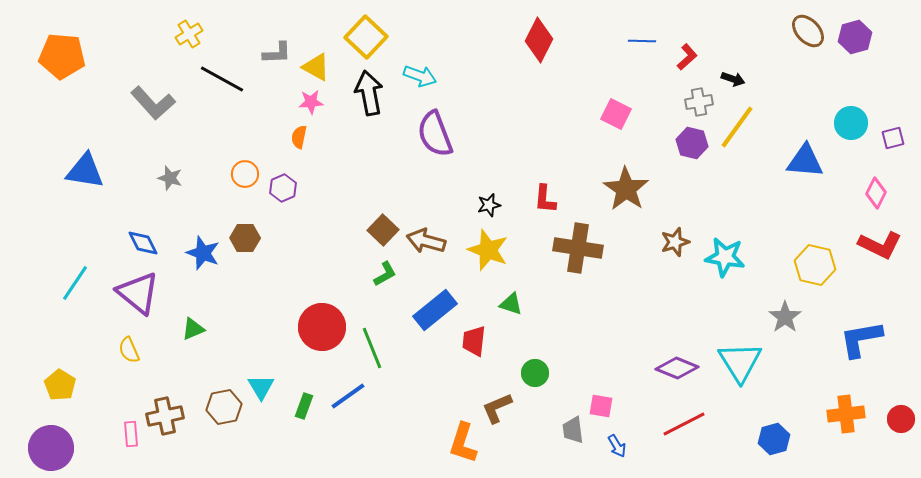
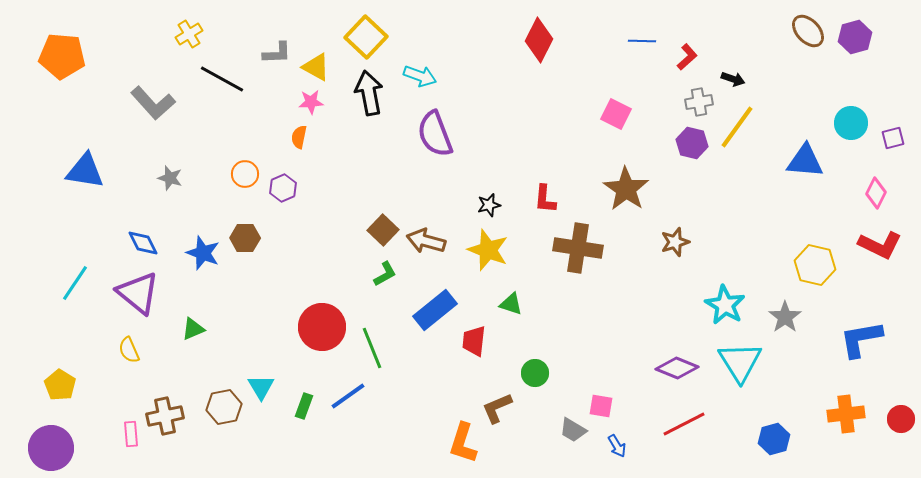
cyan star at (725, 257): moved 48 px down; rotated 21 degrees clockwise
gray trapezoid at (573, 430): rotated 52 degrees counterclockwise
